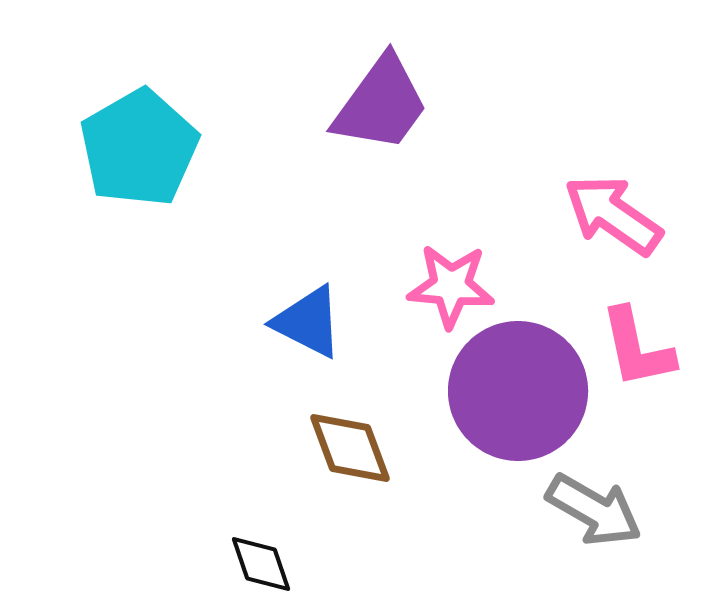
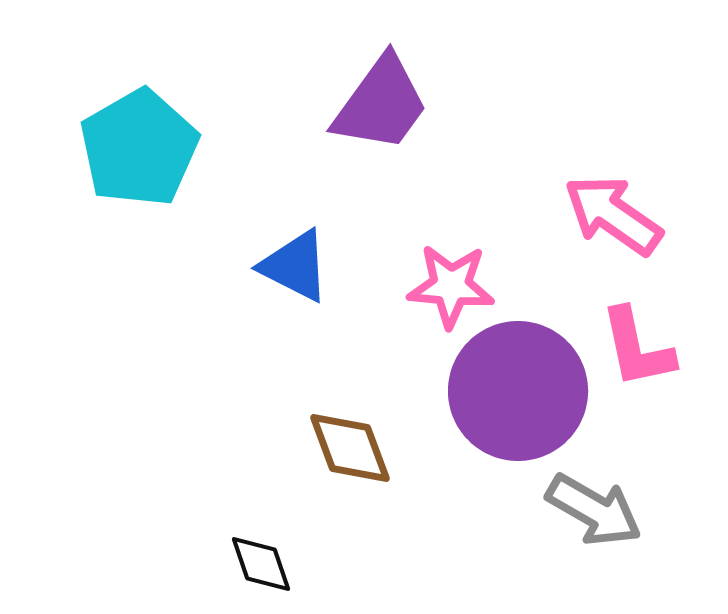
blue triangle: moved 13 px left, 56 px up
